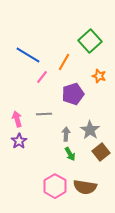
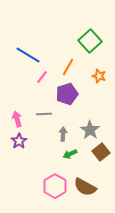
orange line: moved 4 px right, 5 px down
purple pentagon: moved 6 px left
gray arrow: moved 3 px left
green arrow: rotated 96 degrees clockwise
brown semicircle: rotated 20 degrees clockwise
